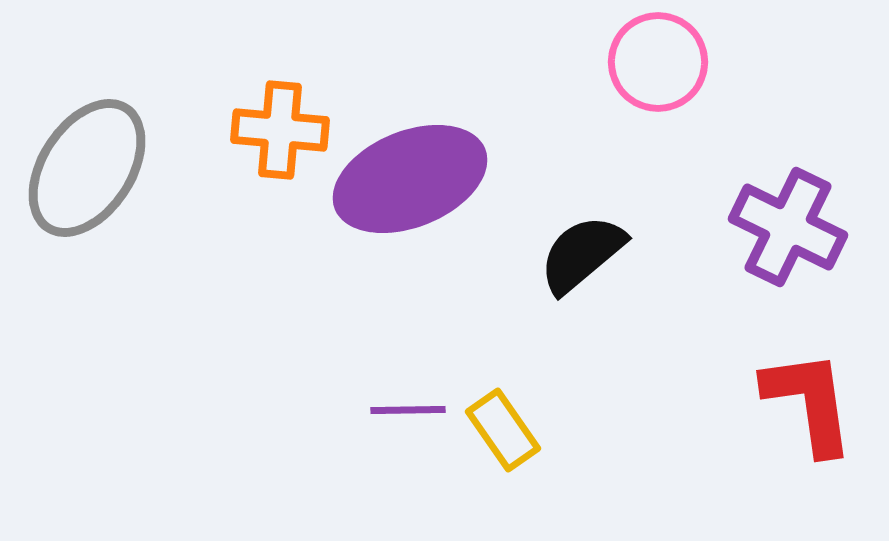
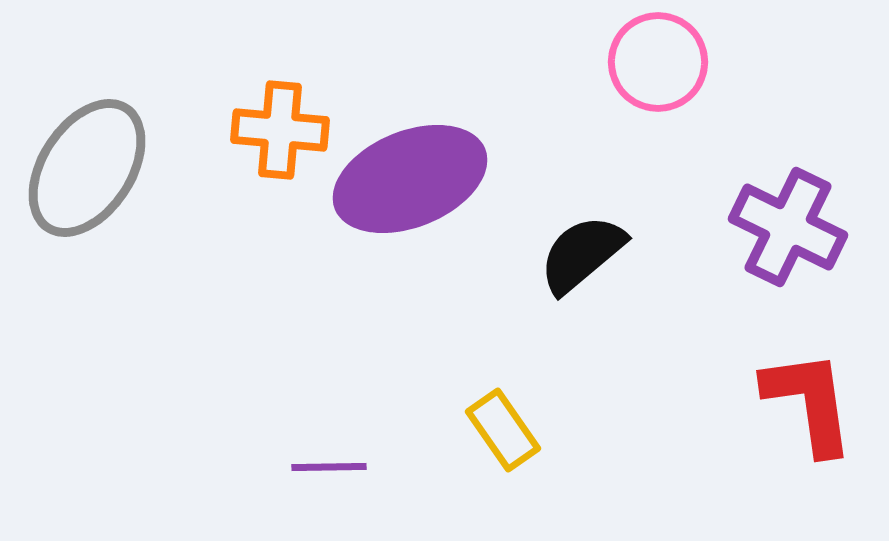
purple line: moved 79 px left, 57 px down
